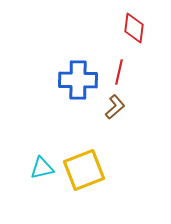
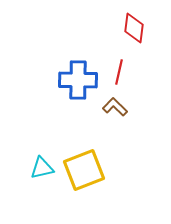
brown L-shape: rotated 95 degrees counterclockwise
